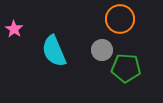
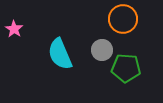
orange circle: moved 3 px right
cyan semicircle: moved 6 px right, 3 px down
